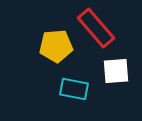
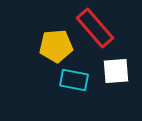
red rectangle: moved 1 px left
cyan rectangle: moved 9 px up
